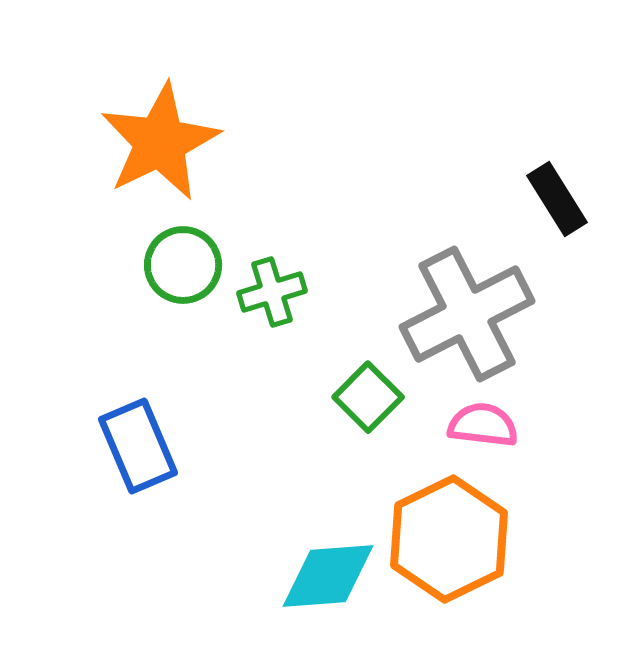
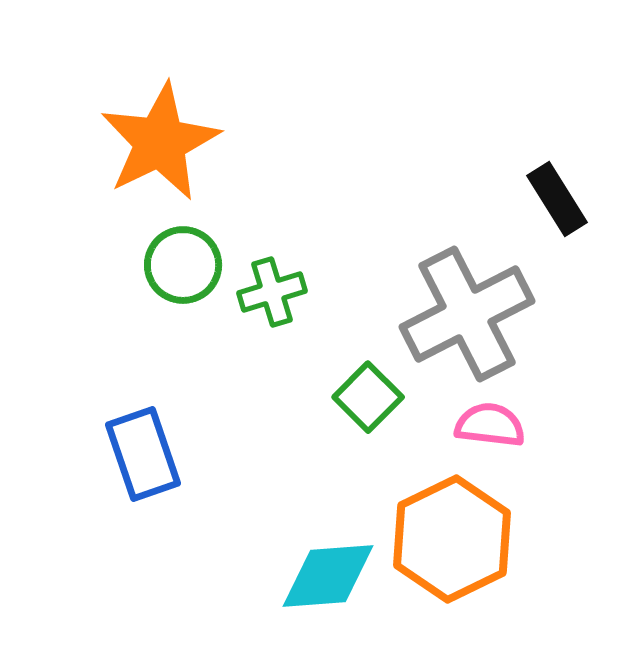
pink semicircle: moved 7 px right
blue rectangle: moved 5 px right, 8 px down; rotated 4 degrees clockwise
orange hexagon: moved 3 px right
